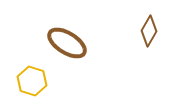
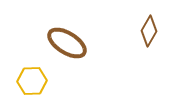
yellow hexagon: rotated 20 degrees counterclockwise
